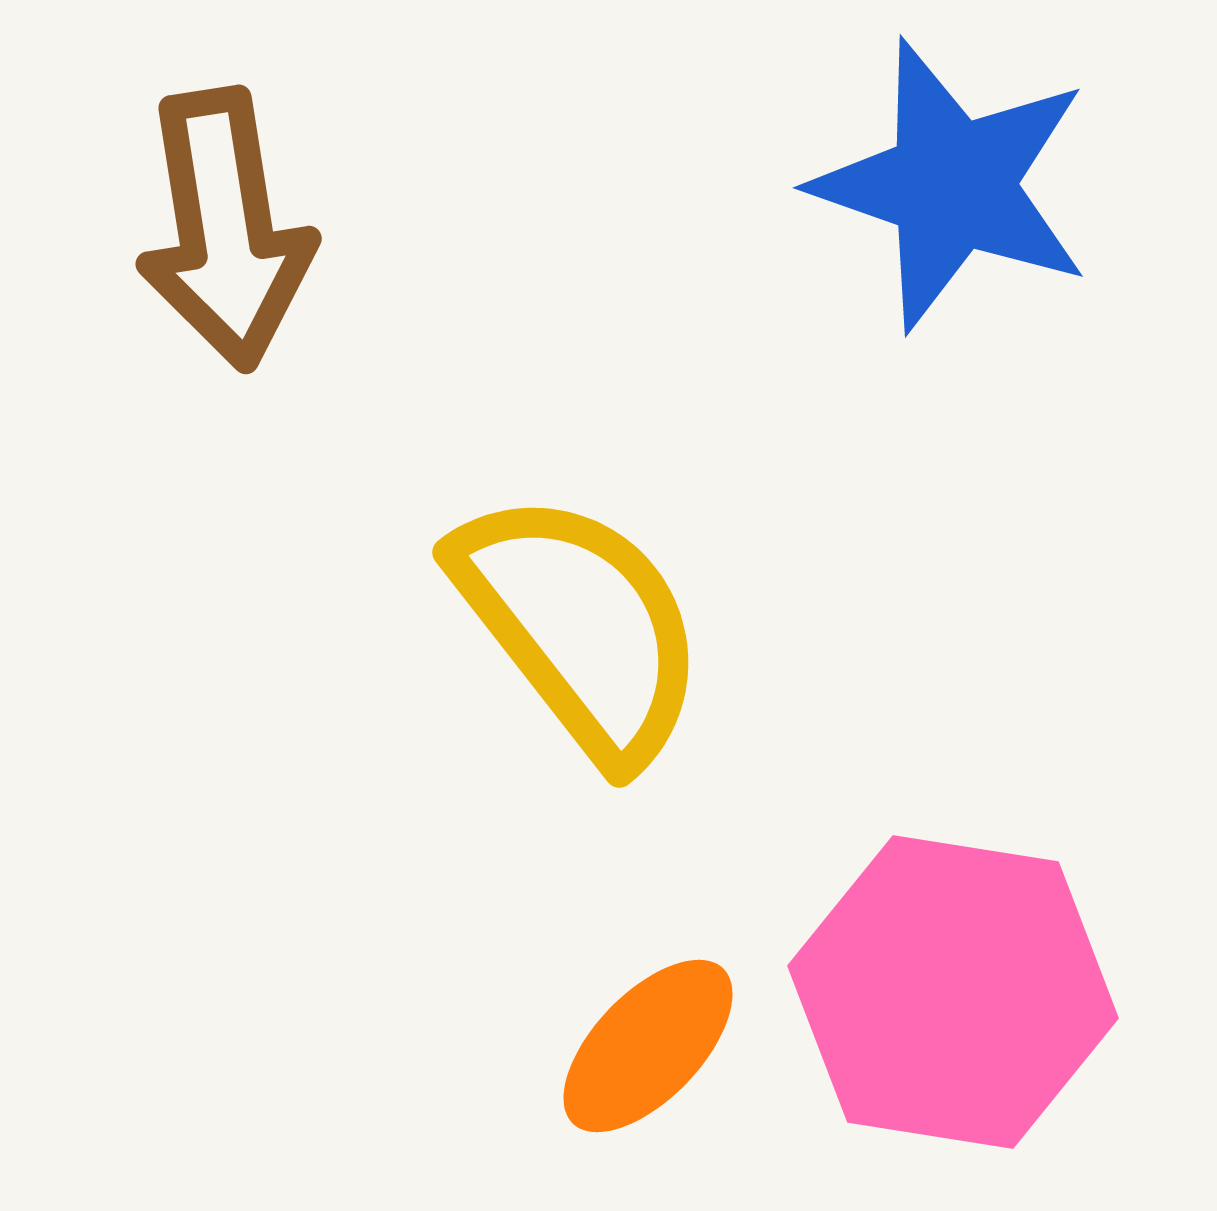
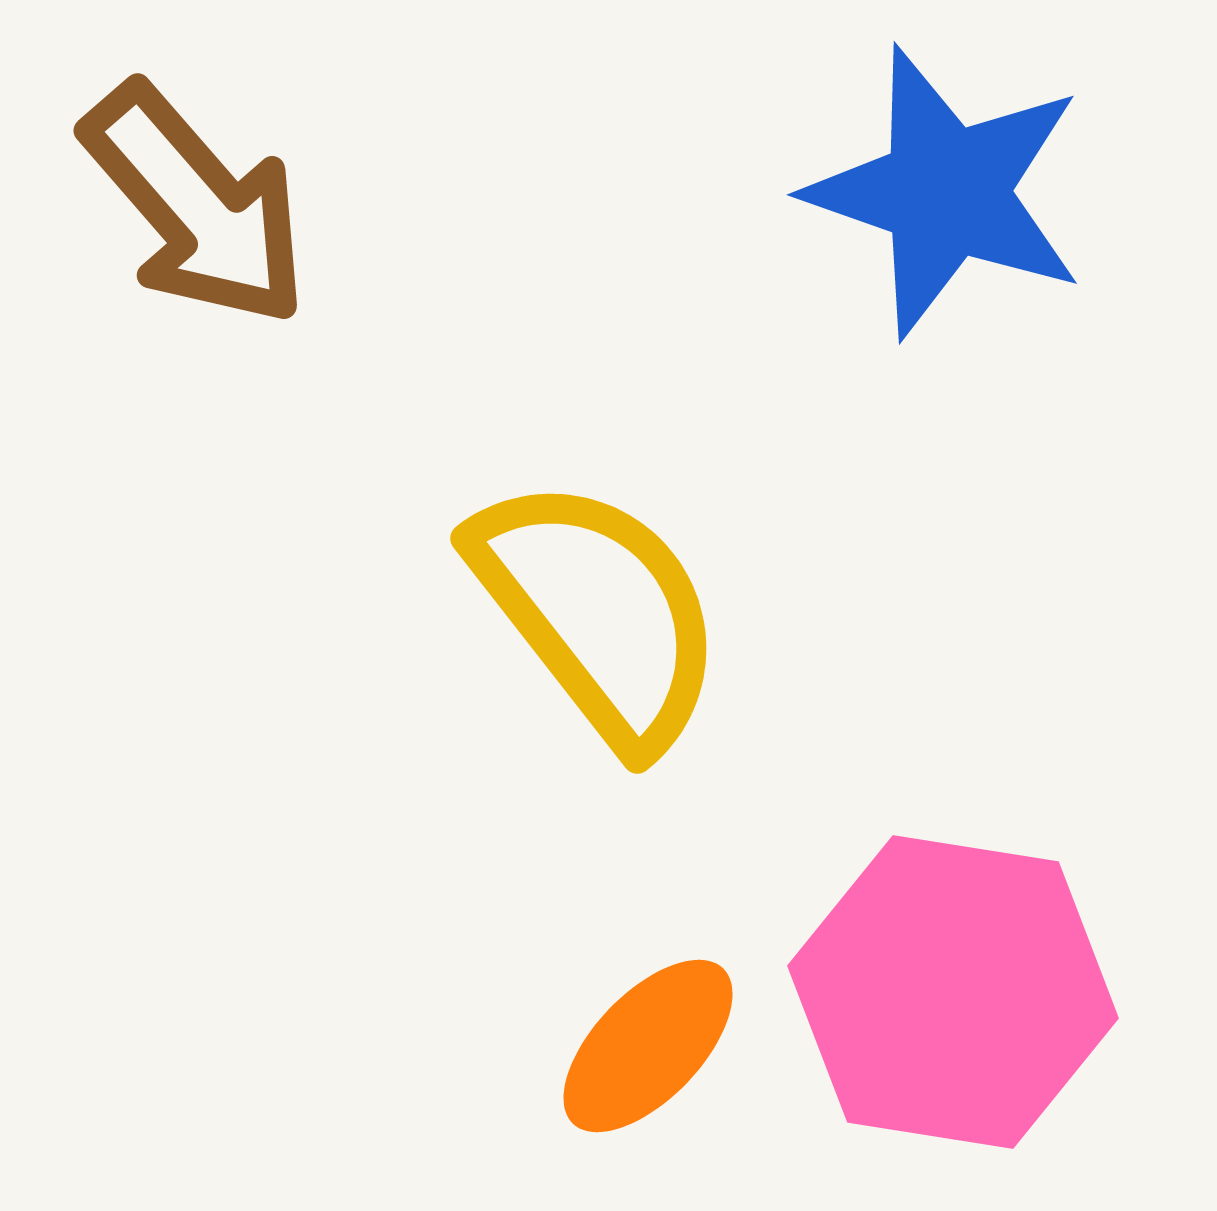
blue star: moved 6 px left, 7 px down
brown arrow: moved 29 px left, 24 px up; rotated 32 degrees counterclockwise
yellow semicircle: moved 18 px right, 14 px up
